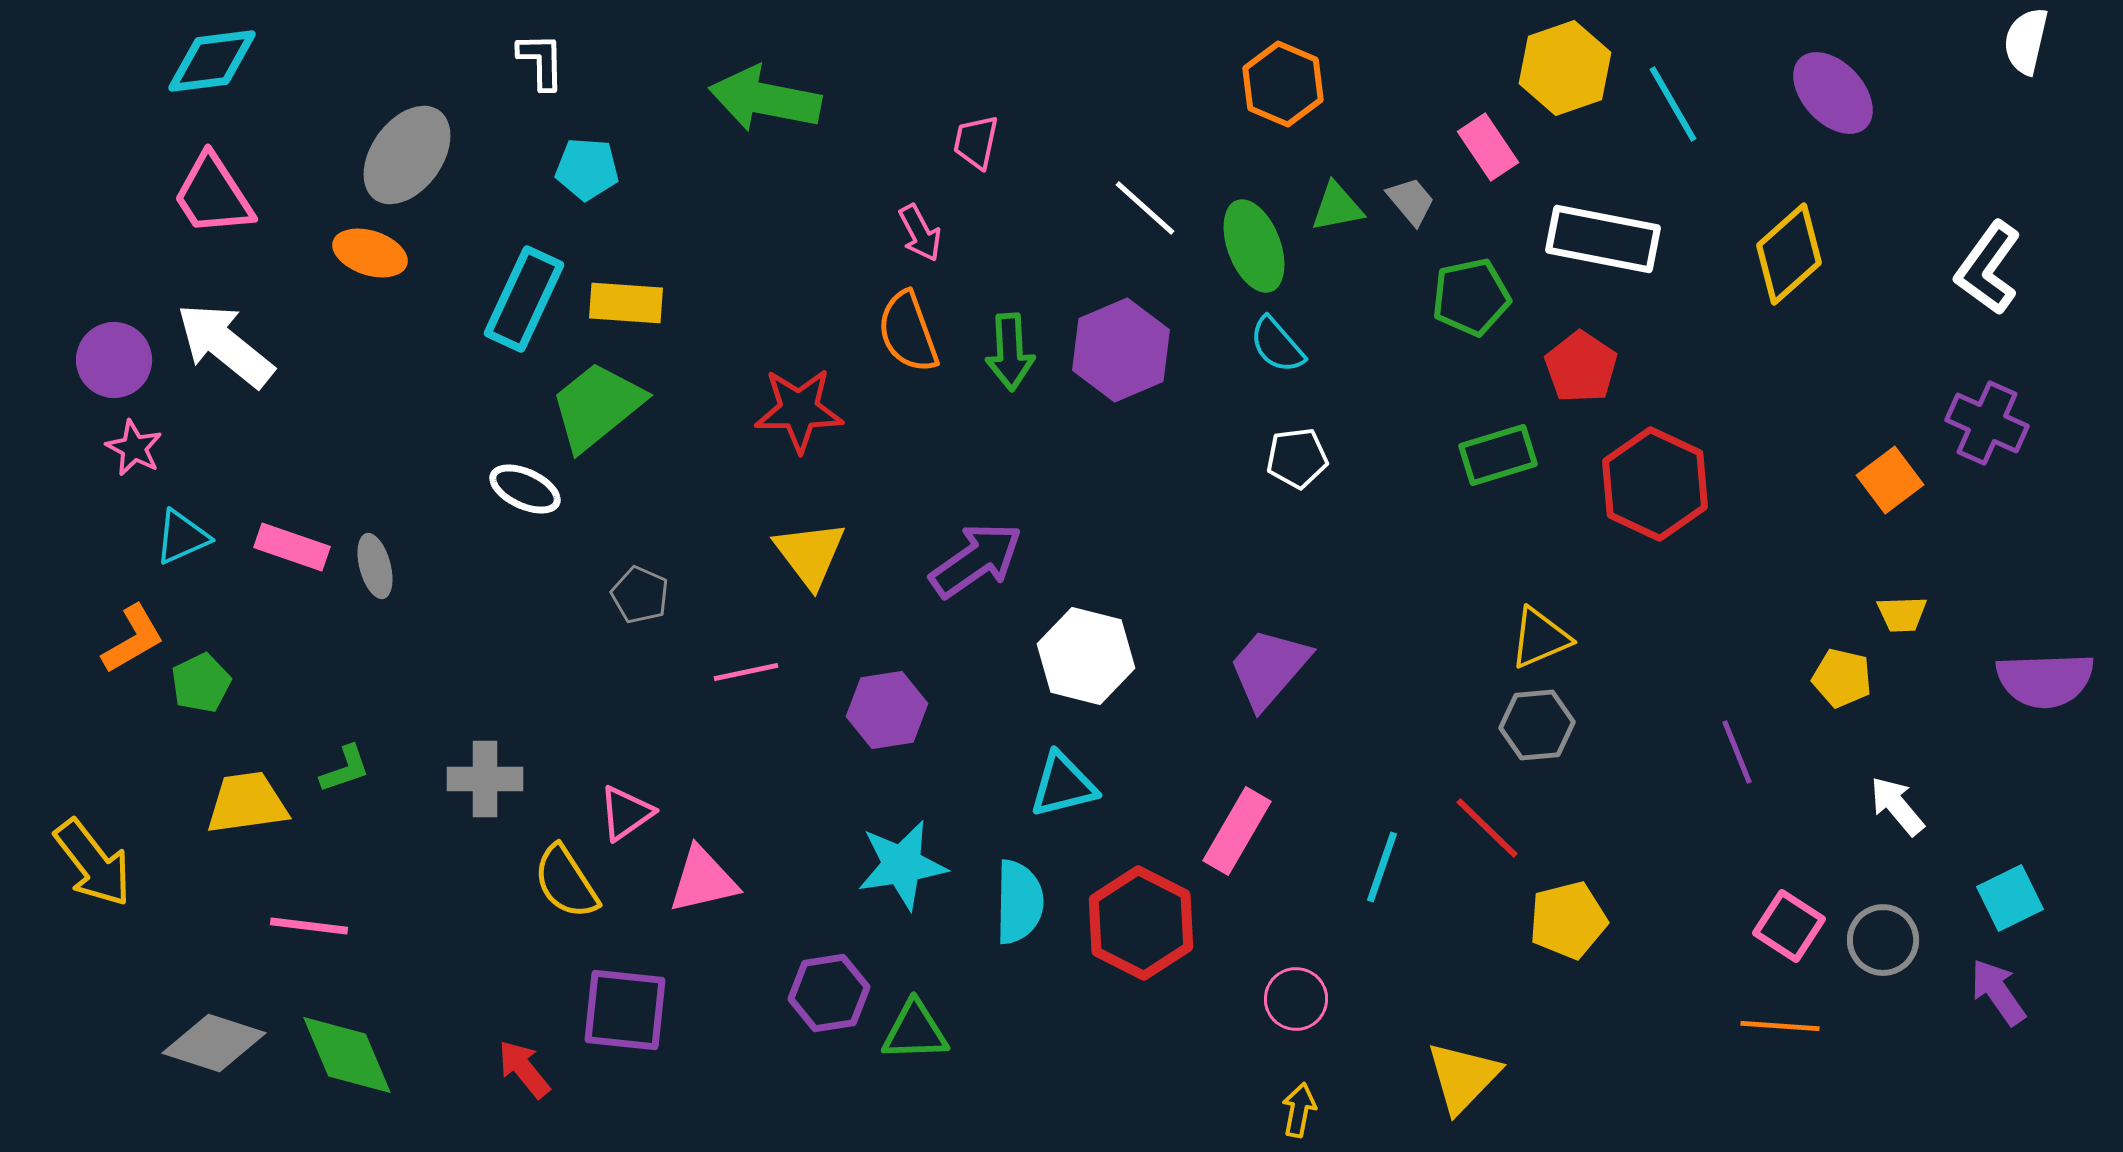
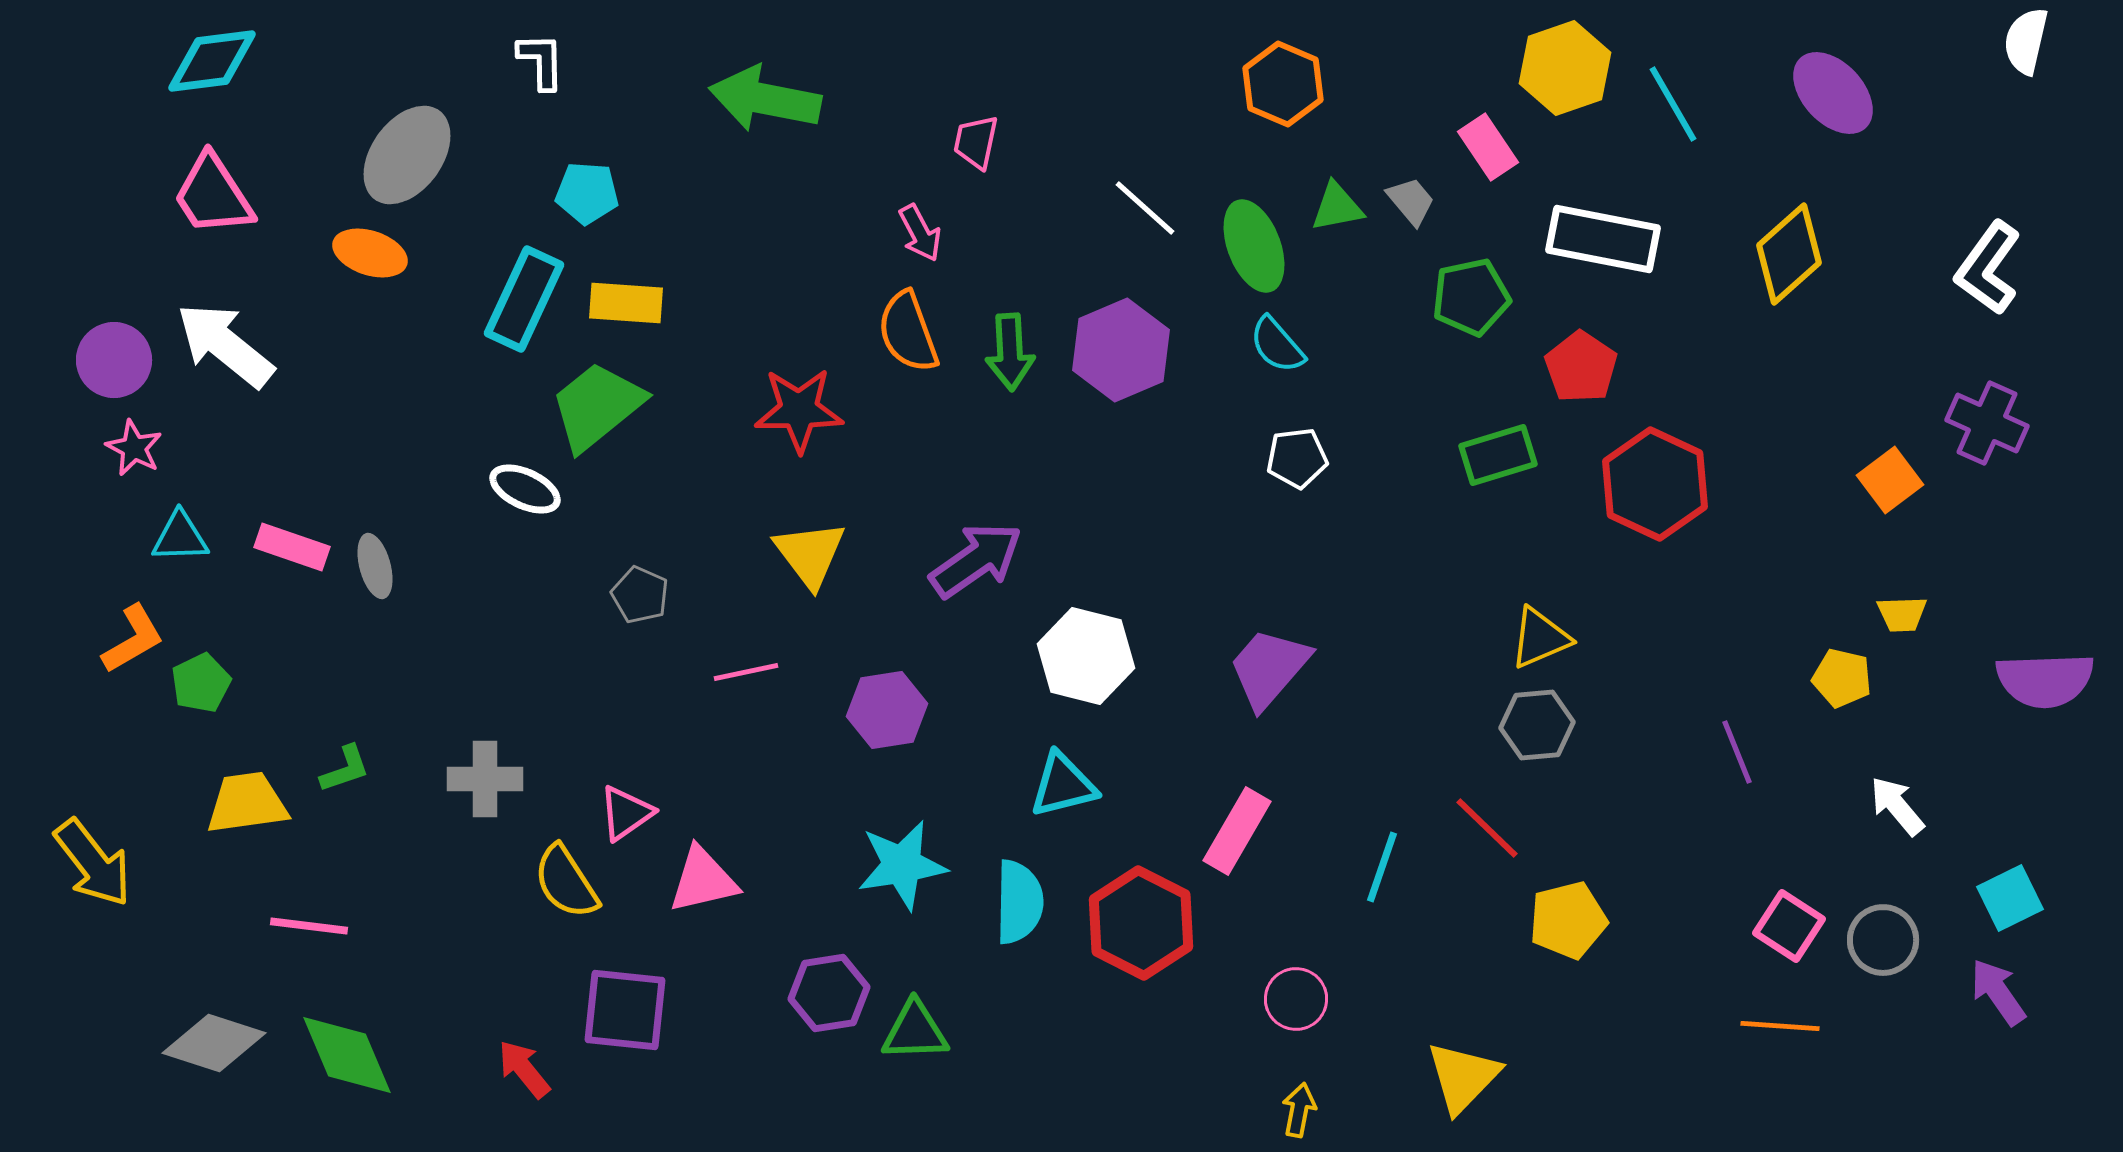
cyan pentagon at (587, 169): moved 24 px down
cyan triangle at (182, 537): moved 2 px left; rotated 22 degrees clockwise
